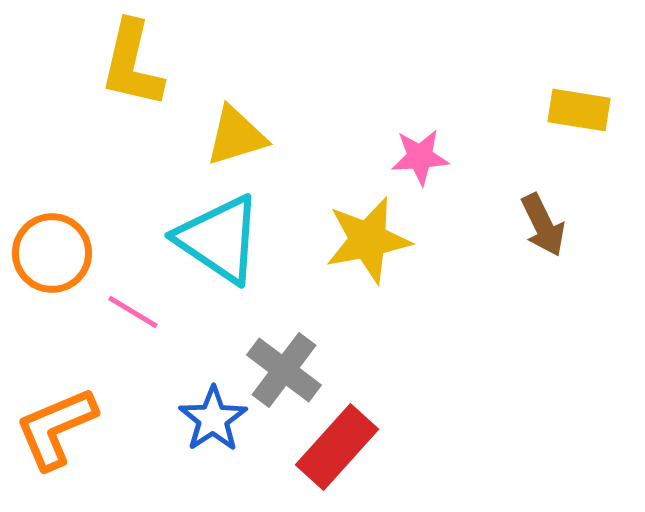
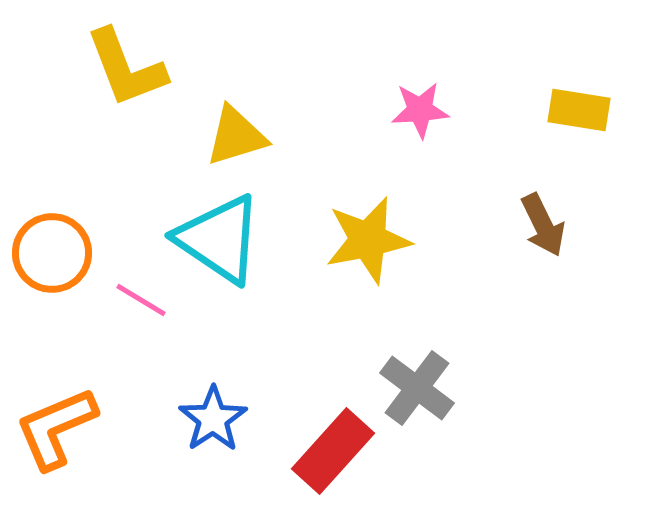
yellow L-shape: moved 6 px left, 4 px down; rotated 34 degrees counterclockwise
pink star: moved 47 px up
pink line: moved 8 px right, 12 px up
gray cross: moved 133 px right, 18 px down
red rectangle: moved 4 px left, 4 px down
